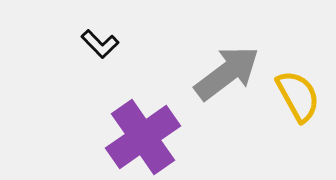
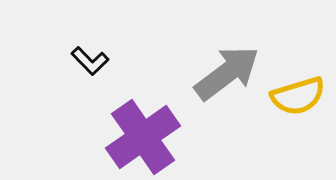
black L-shape: moved 10 px left, 17 px down
yellow semicircle: rotated 102 degrees clockwise
